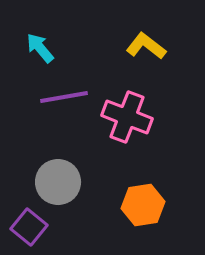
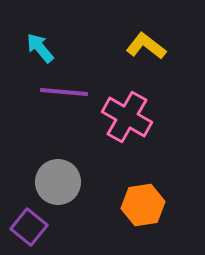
purple line: moved 5 px up; rotated 15 degrees clockwise
pink cross: rotated 9 degrees clockwise
